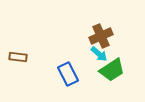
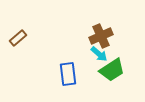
brown rectangle: moved 19 px up; rotated 48 degrees counterclockwise
blue rectangle: rotated 20 degrees clockwise
